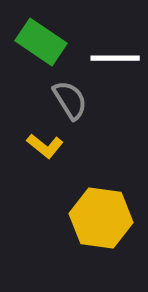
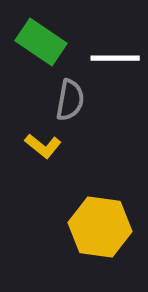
gray semicircle: rotated 42 degrees clockwise
yellow L-shape: moved 2 px left
yellow hexagon: moved 1 px left, 9 px down
